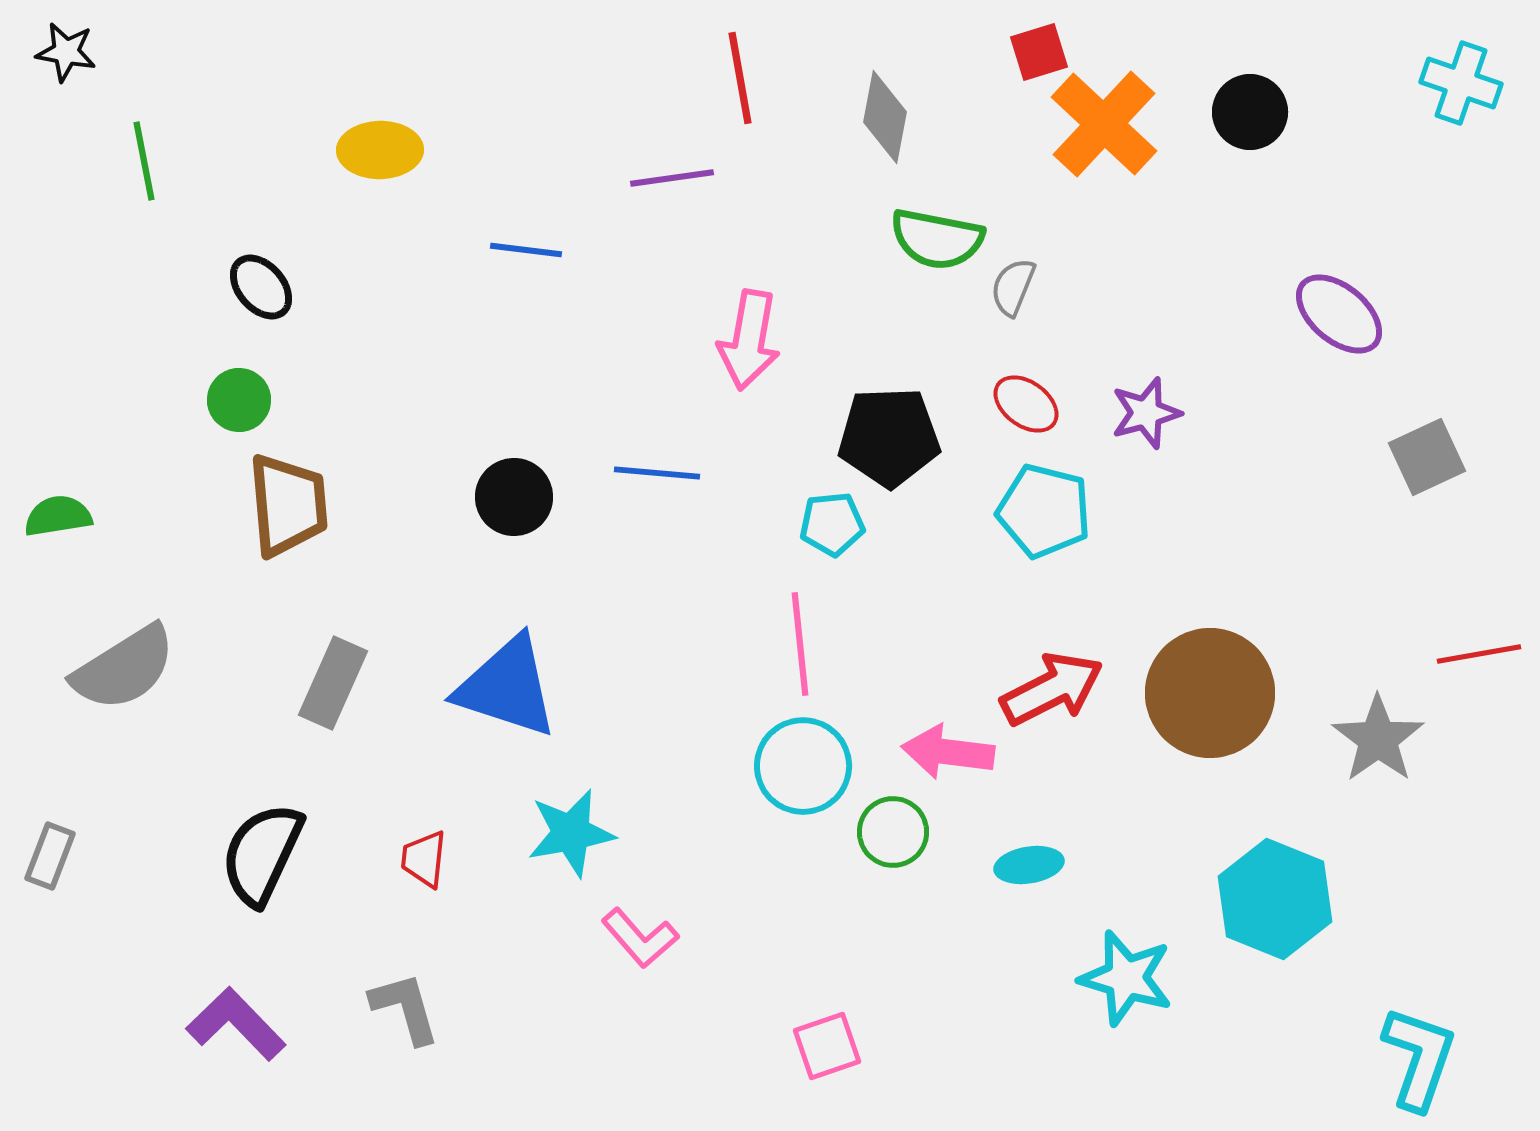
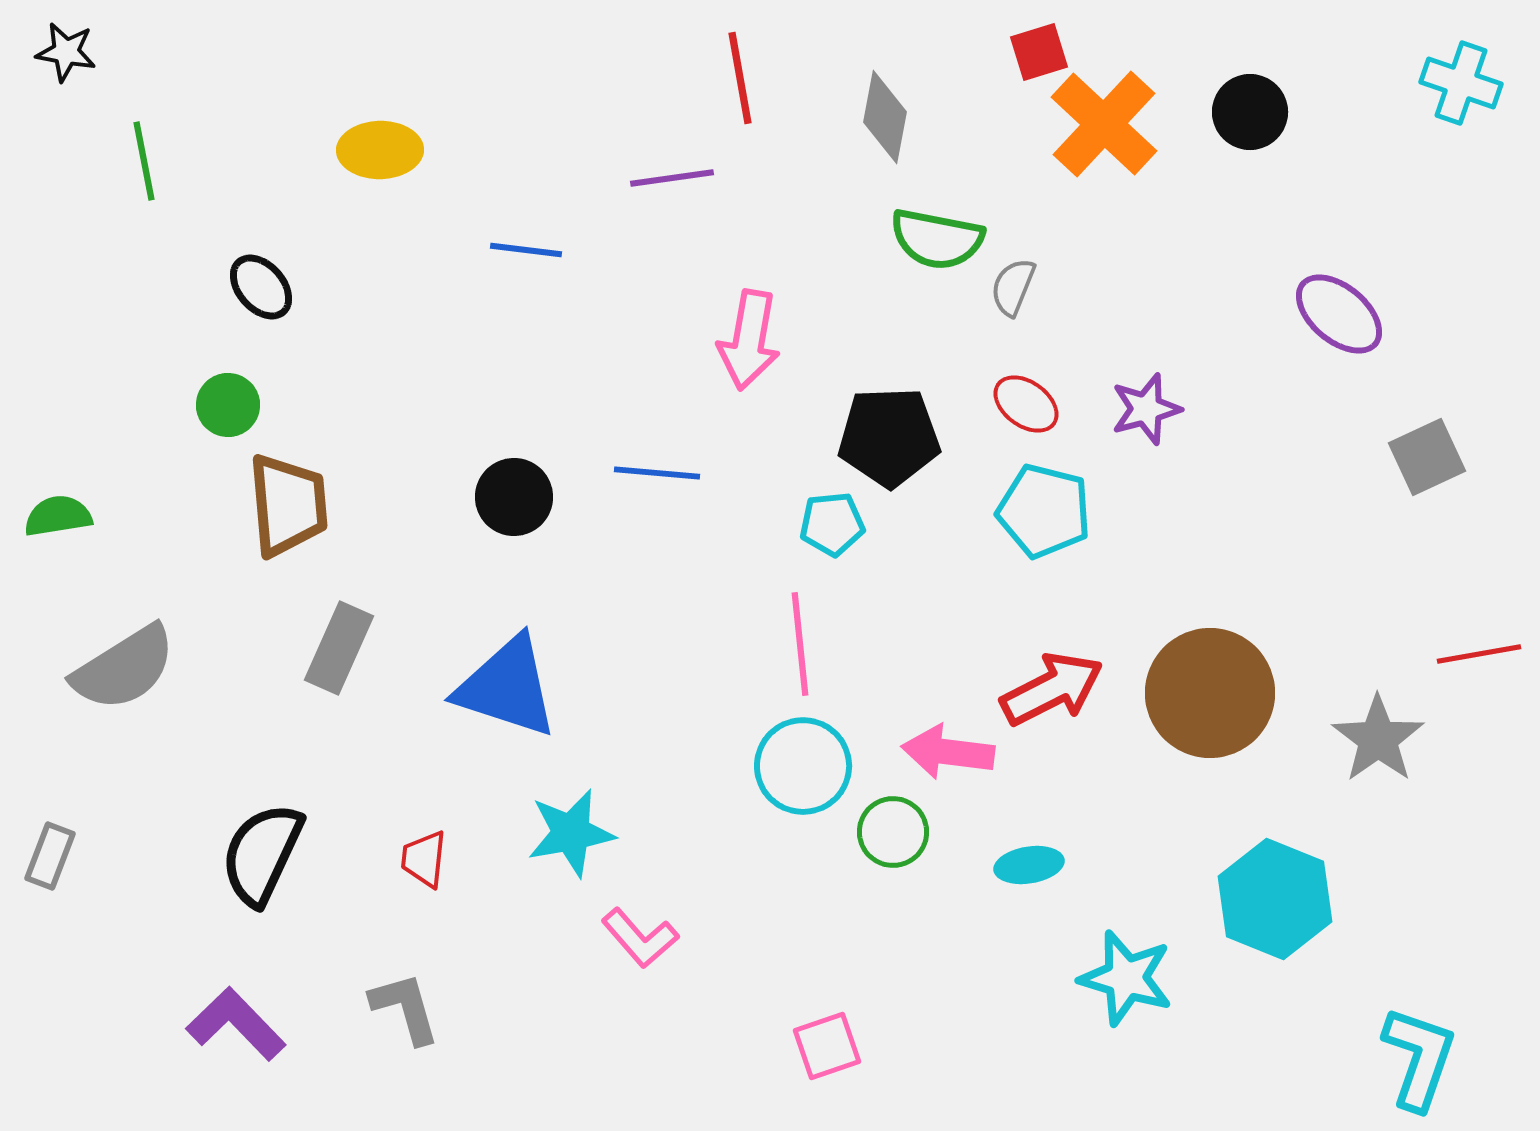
green circle at (239, 400): moved 11 px left, 5 px down
purple star at (1146, 413): moved 4 px up
gray rectangle at (333, 683): moved 6 px right, 35 px up
